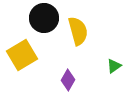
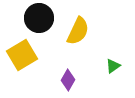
black circle: moved 5 px left
yellow semicircle: rotated 40 degrees clockwise
green triangle: moved 1 px left
